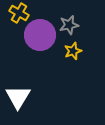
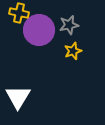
yellow cross: rotated 18 degrees counterclockwise
purple circle: moved 1 px left, 5 px up
